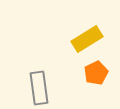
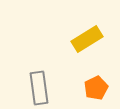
orange pentagon: moved 15 px down
